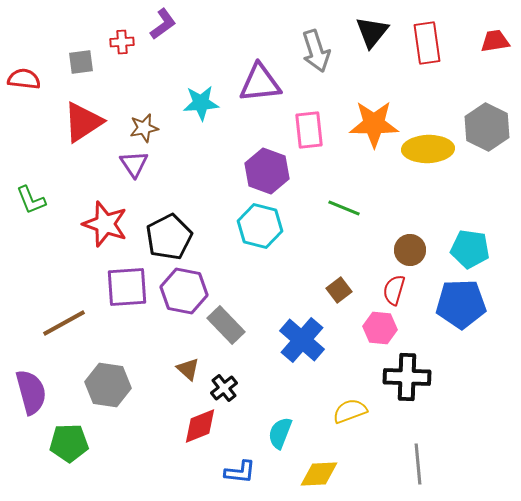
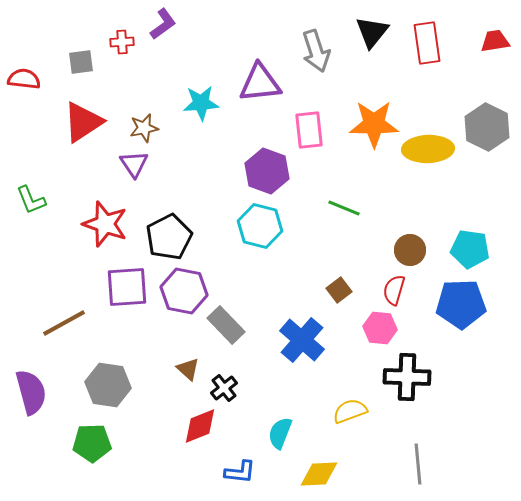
green pentagon at (69, 443): moved 23 px right
